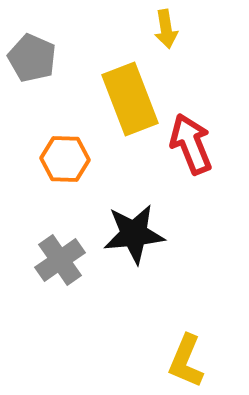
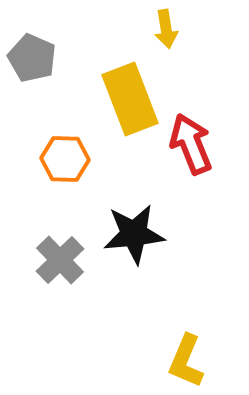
gray cross: rotated 9 degrees counterclockwise
